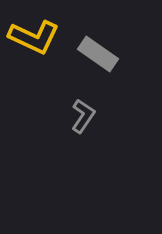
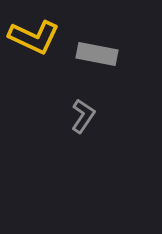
gray rectangle: moved 1 px left; rotated 24 degrees counterclockwise
